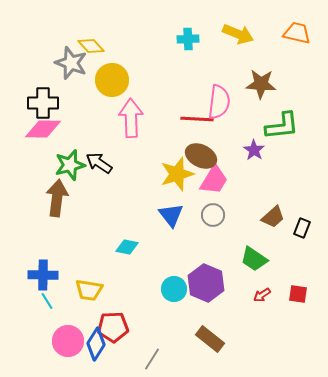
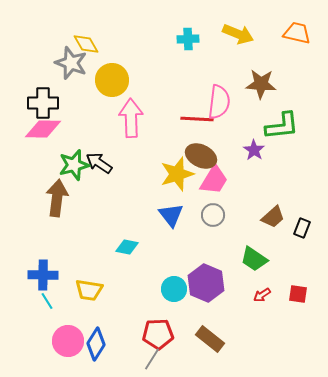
yellow diamond: moved 5 px left, 2 px up; rotated 12 degrees clockwise
green star: moved 4 px right
red pentagon: moved 45 px right, 7 px down
